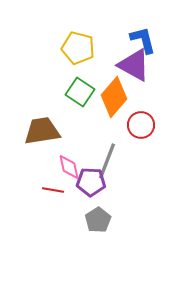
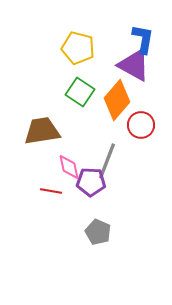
blue L-shape: moved 1 px up; rotated 24 degrees clockwise
orange diamond: moved 3 px right, 3 px down
red line: moved 2 px left, 1 px down
gray pentagon: moved 12 px down; rotated 15 degrees counterclockwise
